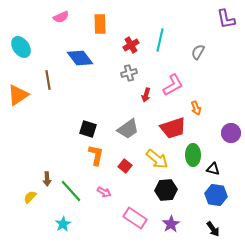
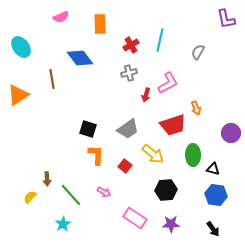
brown line: moved 4 px right, 1 px up
pink L-shape: moved 5 px left, 2 px up
red trapezoid: moved 3 px up
orange L-shape: rotated 10 degrees counterclockwise
yellow arrow: moved 4 px left, 5 px up
green line: moved 4 px down
purple star: rotated 30 degrees clockwise
